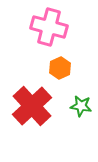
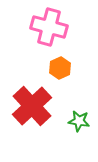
green star: moved 2 px left, 15 px down
